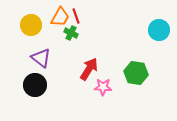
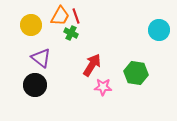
orange trapezoid: moved 1 px up
red arrow: moved 3 px right, 4 px up
